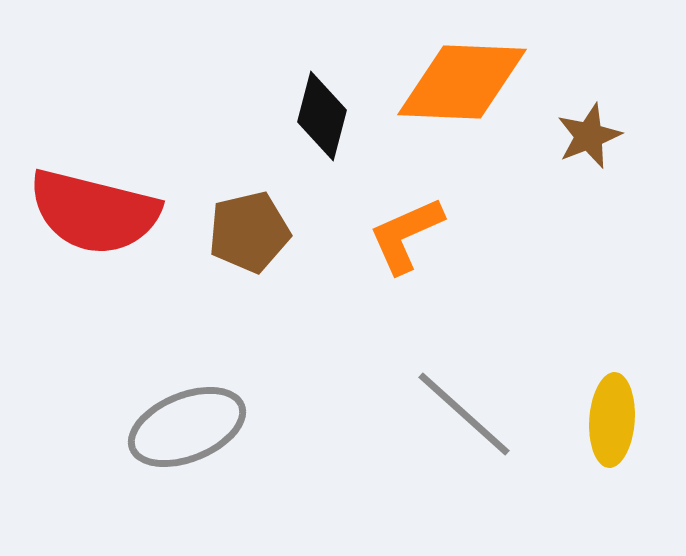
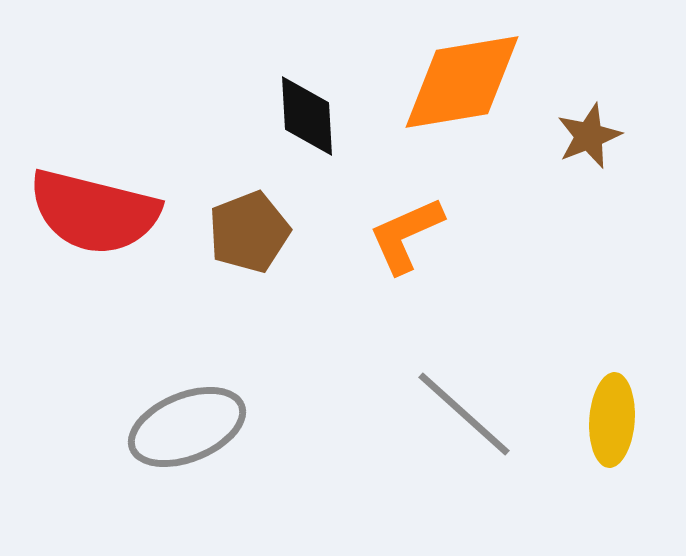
orange diamond: rotated 12 degrees counterclockwise
black diamond: moved 15 px left; rotated 18 degrees counterclockwise
brown pentagon: rotated 8 degrees counterclockwise
